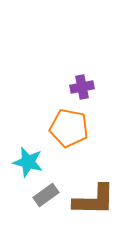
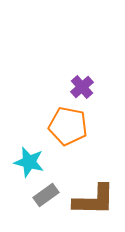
purple cross: rotated 30 degrees counterclockwise
orange pentagon: moved 1 px left, 2 px up
cyan star: moved 1 px right
